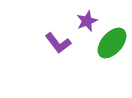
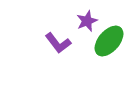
green ellipse: moved 3 px left, 2 px up
